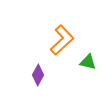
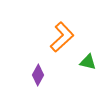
orange L-shape: moved 3 px up
